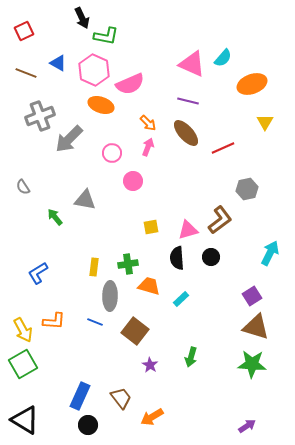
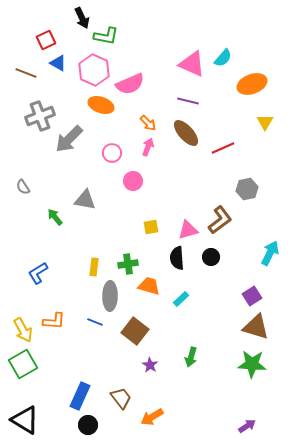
red square at (24, 31): moved 22 px right, 9 px down
